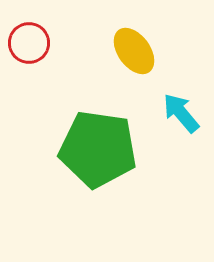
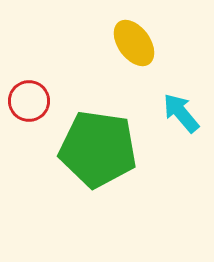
red circle: moved 58 px down
yellow ellipse: moved 8 px up
